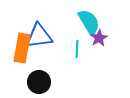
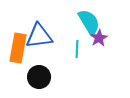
orange rectangle: moved 4 px left
black circle: moved 5 px up
